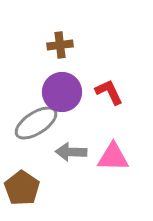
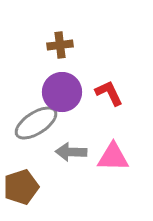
red L-shape: moved 1 px down
brown pentagon: moved 1 px left, 1 px up; rotated 20 degrees clockwise
